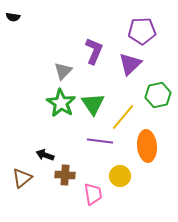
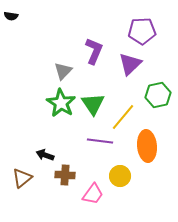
black semicircle: moved 2 px left, 1 px up
pink trapezoid: rotated 45 degrees clockwise
